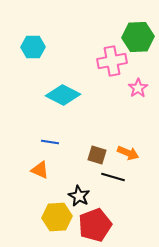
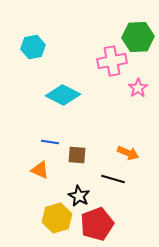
cyan hexagon: rotated 10 degrees counterclockwise
brown square: moved 20 px left; rotated 12 degrees counterclockwise
black line: moved 2 px down
yellow hexagon: moved 1 px down; rotated 12 degrees counterclockwise
red pentagon: moved 2 px right, 1 px up
